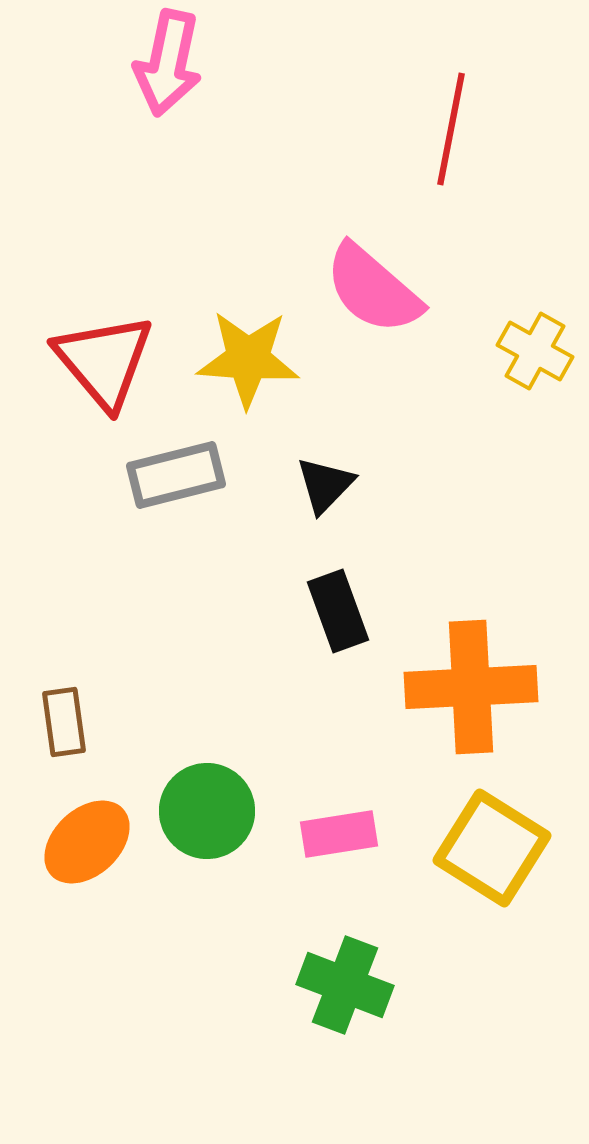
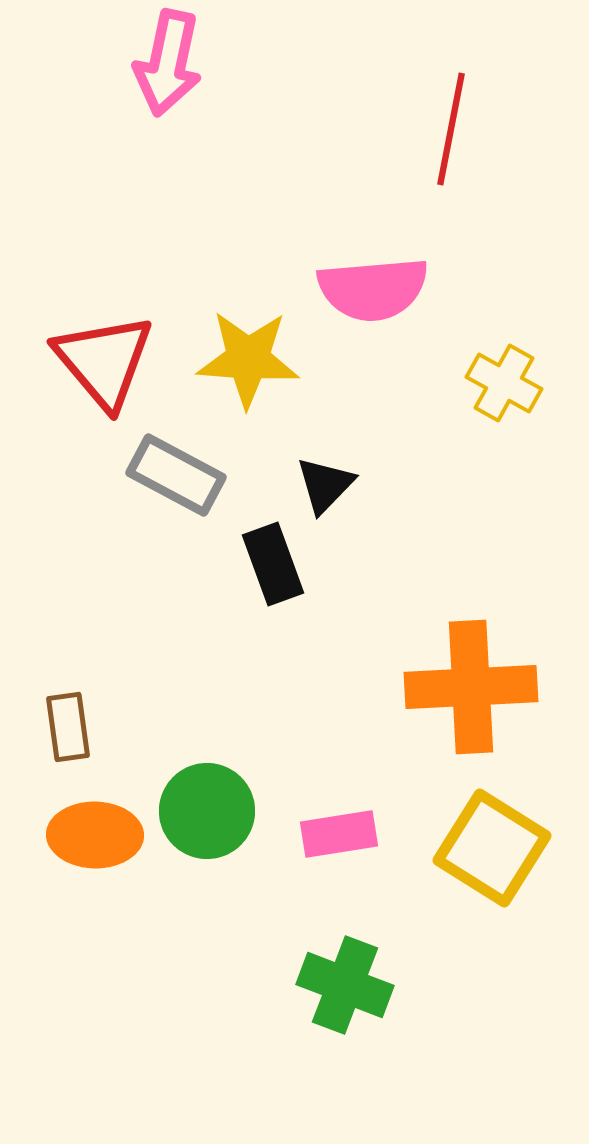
pink semicircle: rotated 46 degrees counterclockwise
yellow cross: moved 31 px left, 32 px down
gray rectangle: rotated 42 degrees clockwise
black rectangle: moved 65 px left, 47 px up
brown rectangle: moved 4 px right, 5 px down
orange ellipse: moved 8 px right, 7 px up; rotated 44 degrees clockwise
